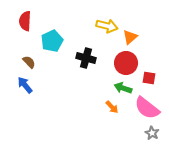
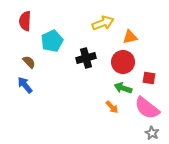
yellow arrow: moved 4 px left, 3 px up; rotated 35 degrees counterclockwise
orange triangle: rotated 28 degrees clockwise
black cross: rotated 30 degrees counterclockwise
red circle: moved 3 px left, 1 px up
